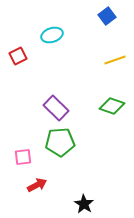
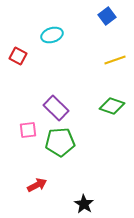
red square: rotated 36 degrees counterclockwise
pink square: moved 5 px right, 27 px up
